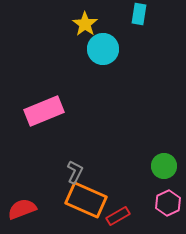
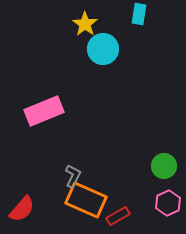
gray L-shape: moved 2 px left, 4 px down
red semicircle: rotated 152 degrees clockwise
